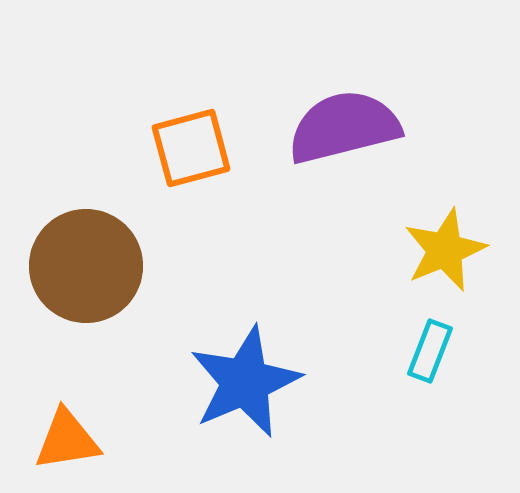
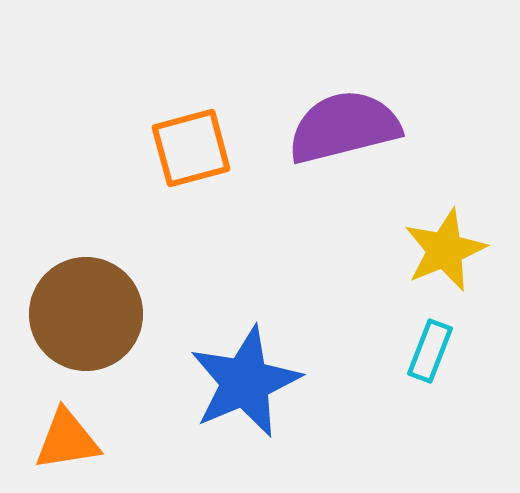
brown circle: moved 48 px down
